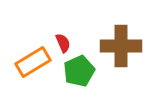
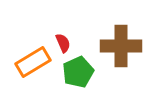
green pentagon: moved 1 px left, 1 px down
